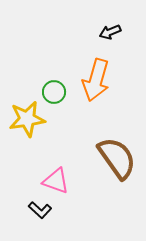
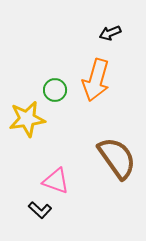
black arrow: moved 1 px down
green circle: moved 1 px right, 2 px up
